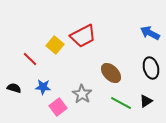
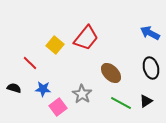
red trapezoid: moved 3 px right, 2 px down; rotated 24 degrees counterclockwise
red line: moved 4 px down
blue star: moved 2 px down
